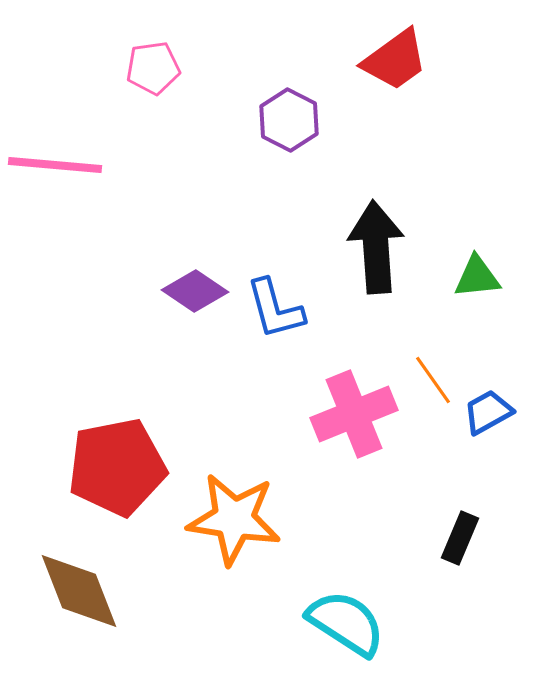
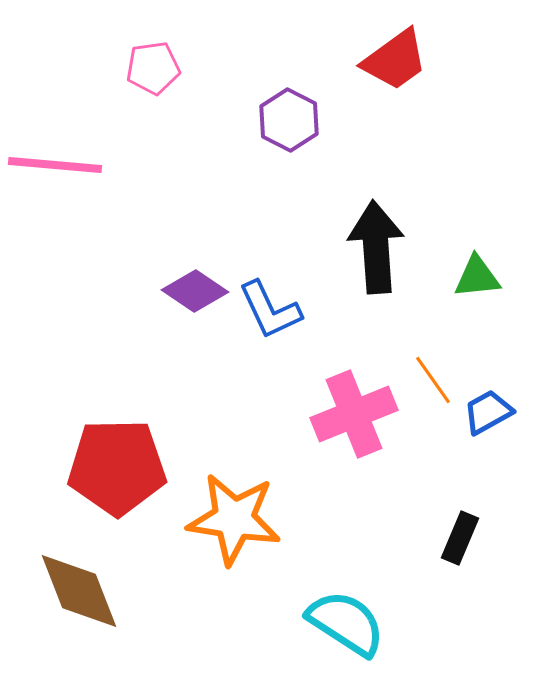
blue L-shape: moved 5 px left, 1 px down; rotated 10 degrees counterclockwise
red pentagon: rotated 10 degrees clockwise
